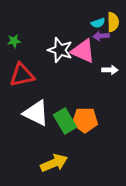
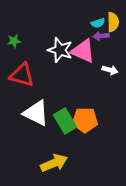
white arrow: rotated 14 degrees clockwise
red triangle: rotated 28 degrees clockwise
